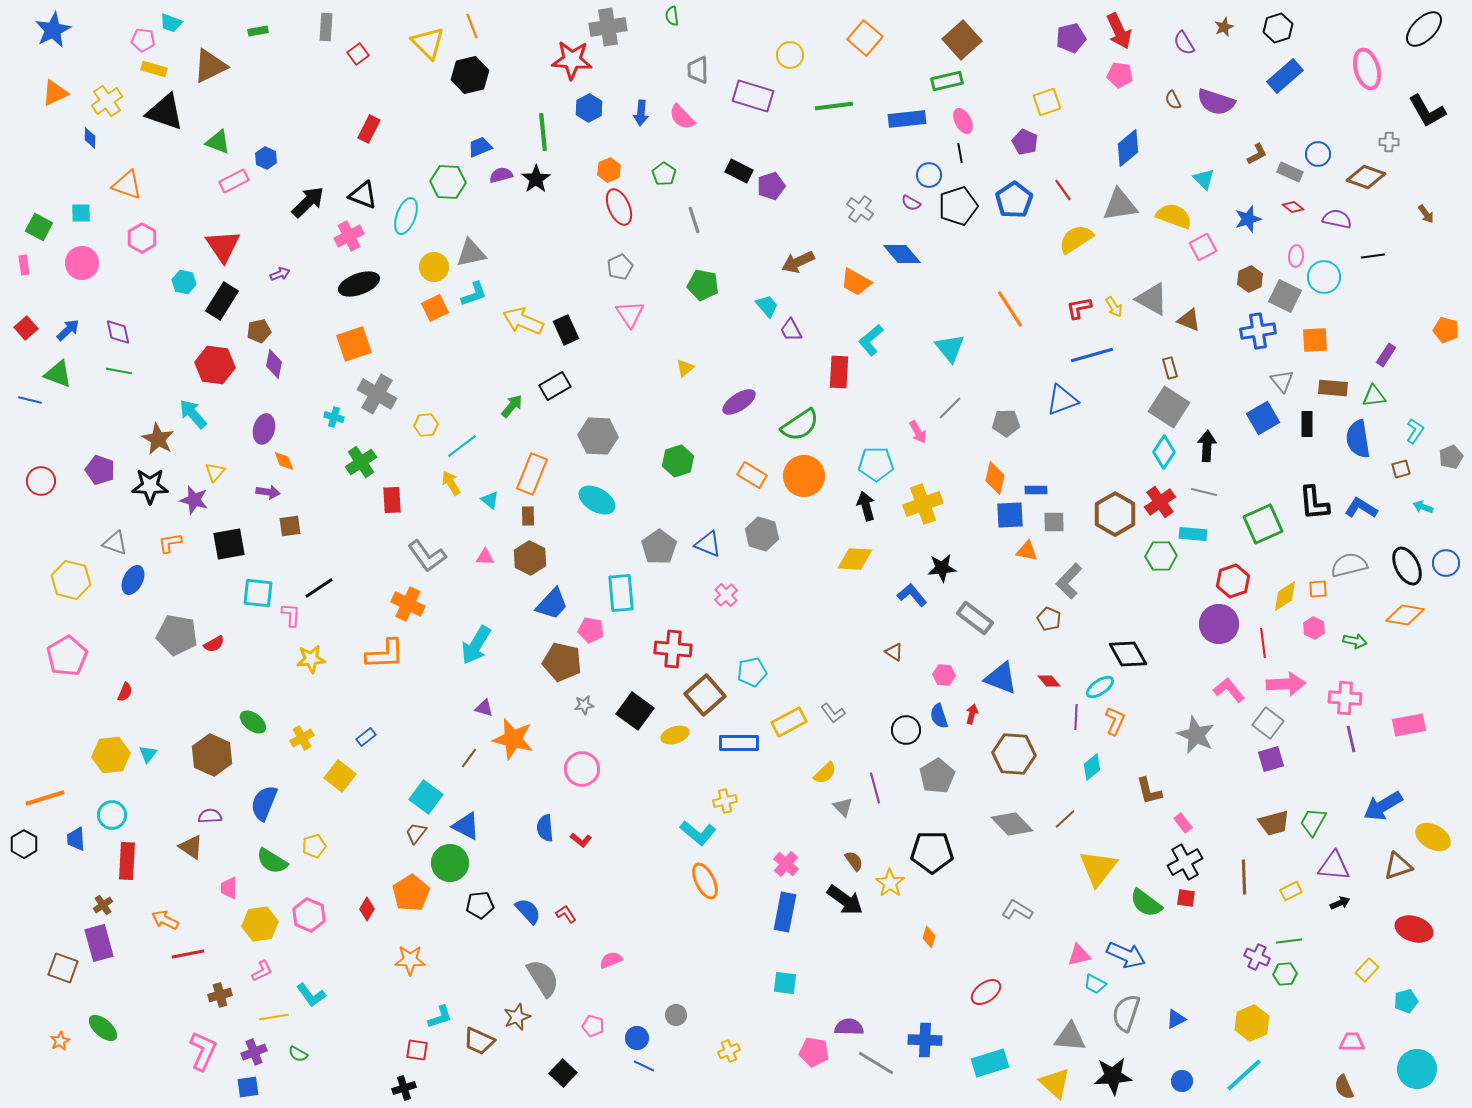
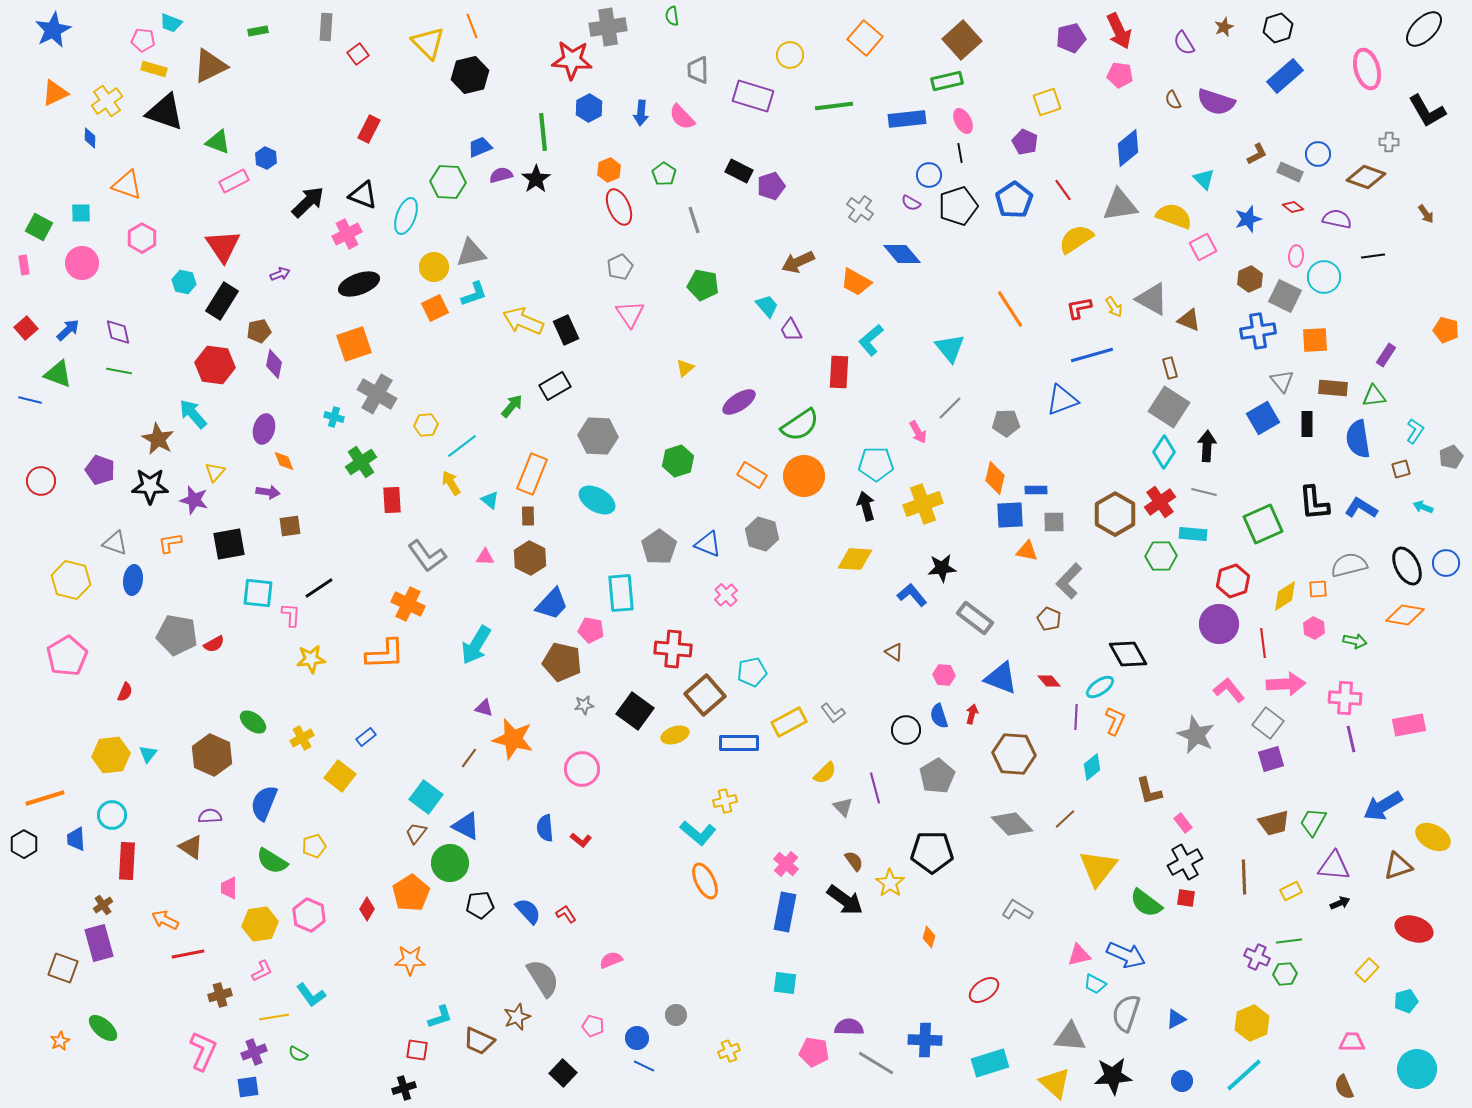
pink cross at (349, 236): moved 2 px left, 2 px up
blue ellipse at (133, 580): rotated 20 degrees counterclockwise
red ellipse at (986, 992): moved 2 px left, 2 px up
